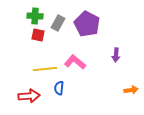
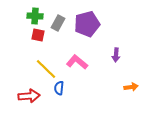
purple pentagon: rotated 30 degrees clockwise
pink L-shape: moved 2 px right
yellow line: moved 1 px right; rotated 50 degrees clockwise
orange arrow: moved 3 px up
